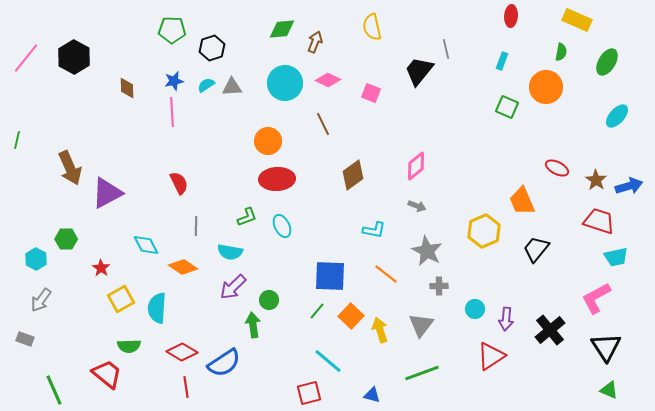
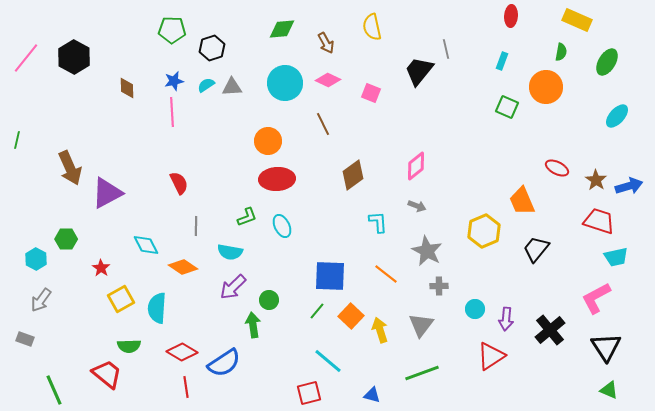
brown arrow at (315, 42): moved 11 px right, 1 px down; rotated 130 degrees clockwise
cyan L-shape at (374, 230): moved 4 px right, 8 px up; rotated 105 degrees counterclockwise
